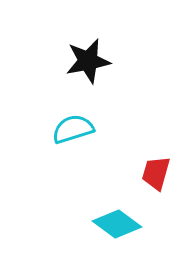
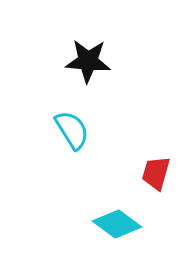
black star: rotated 15 degrees clockwise
cyan semicircle: moved 1 px left, 1 px down; rotated 75 degrees clockwise
